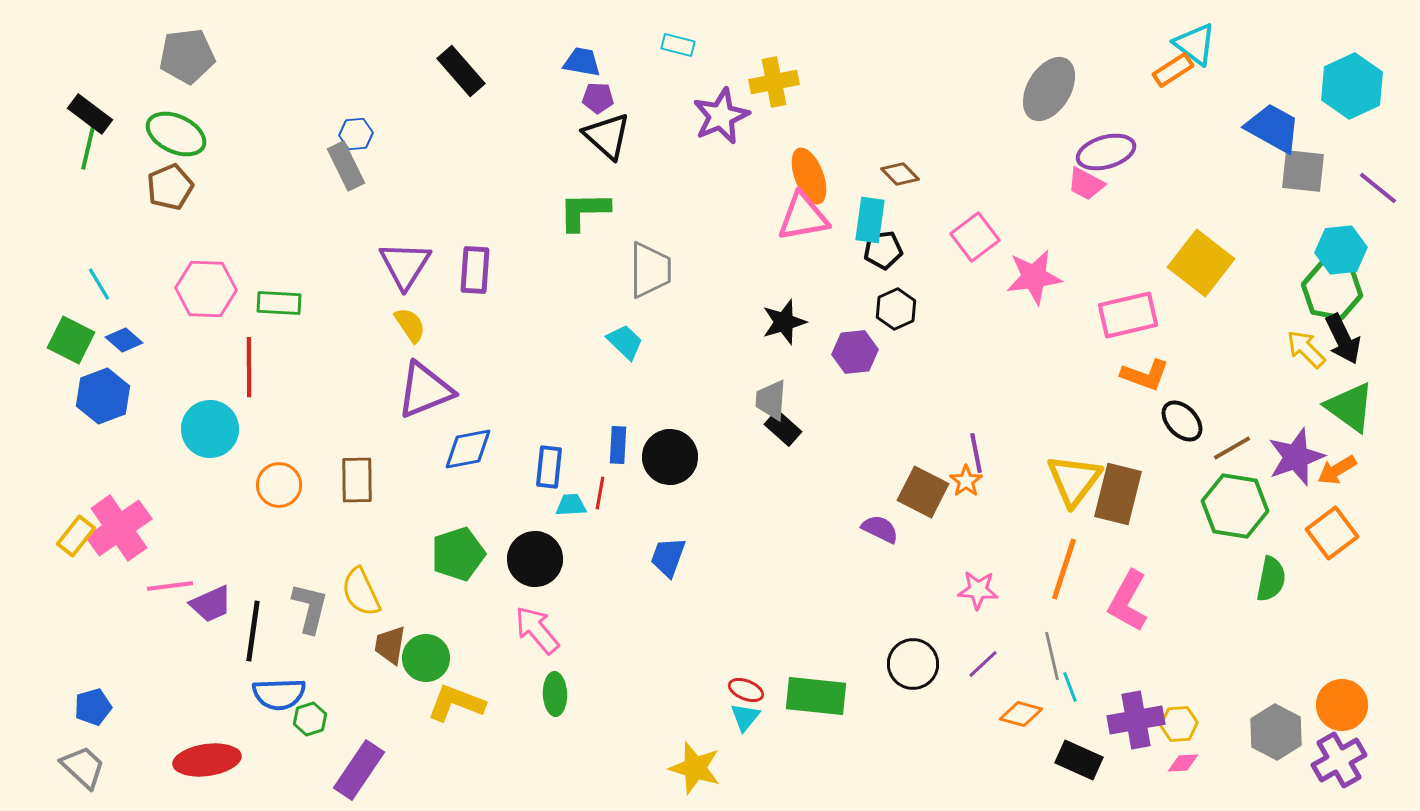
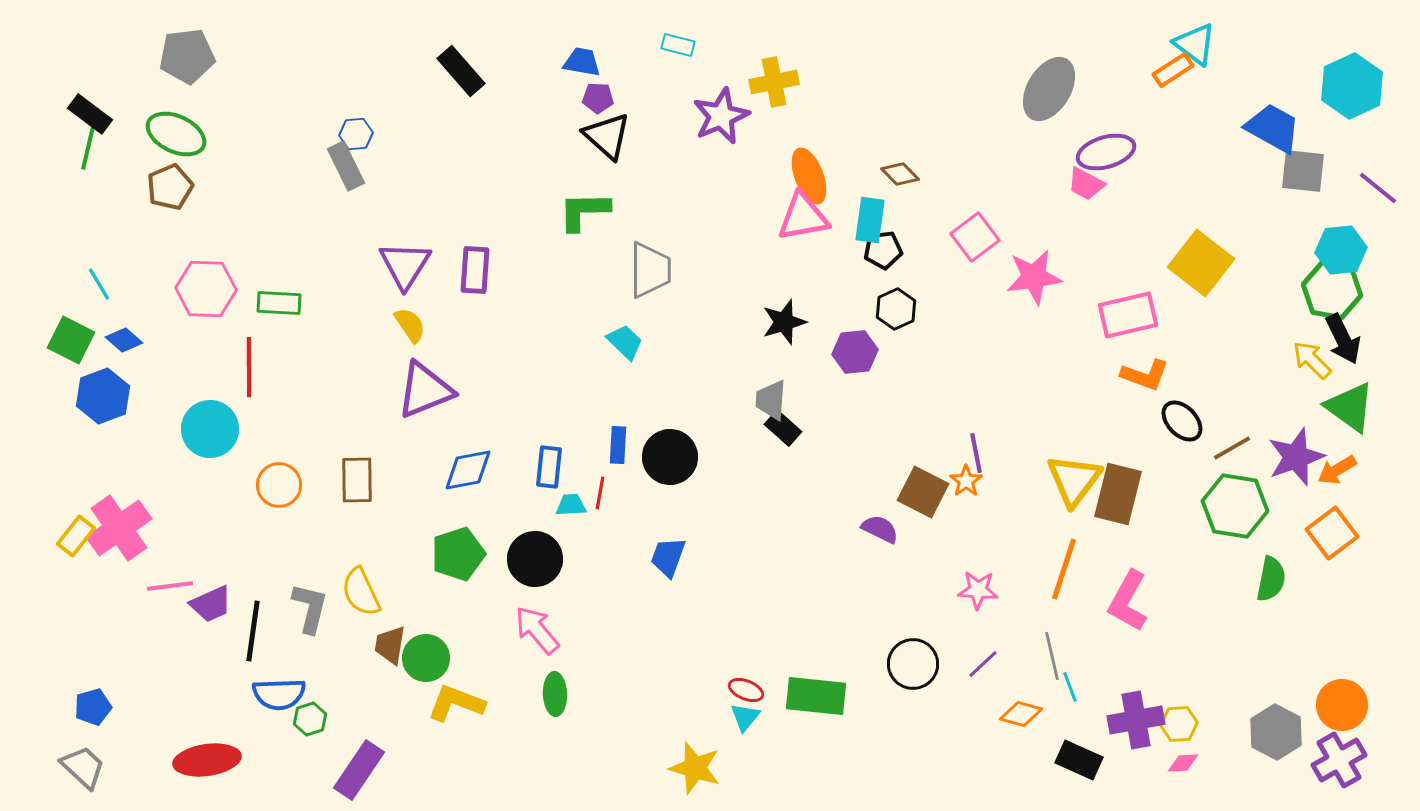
yellow arrow at (1306, 349): moved 6 px right, 11 px down
blue diamond at (468, 449): moved 21 px down
